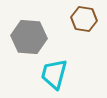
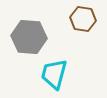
brown hexagon: moved 1 px left
